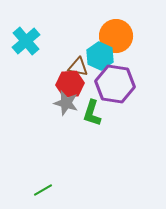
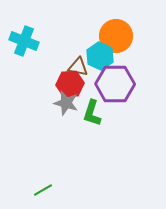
cyan cross: moved 2 px left; rotated 28 degrees counterclockwise
purple hexagon: rotated 9 degrees counterclockwise
